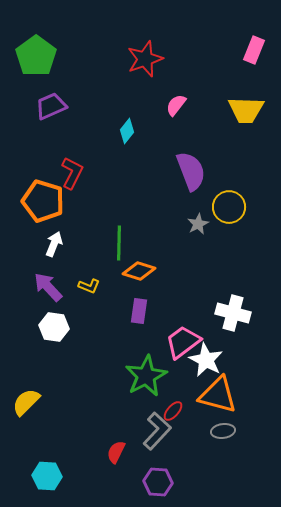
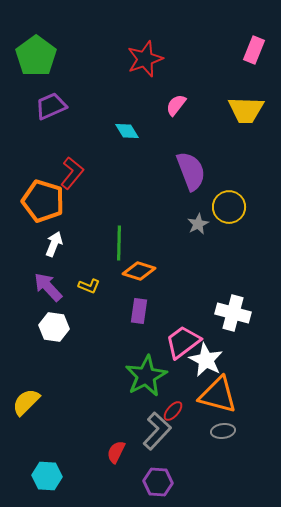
cyan diamond: rotated 70 degrees counterclockwise
red L-shape: rotated 12 degrees clockwise
